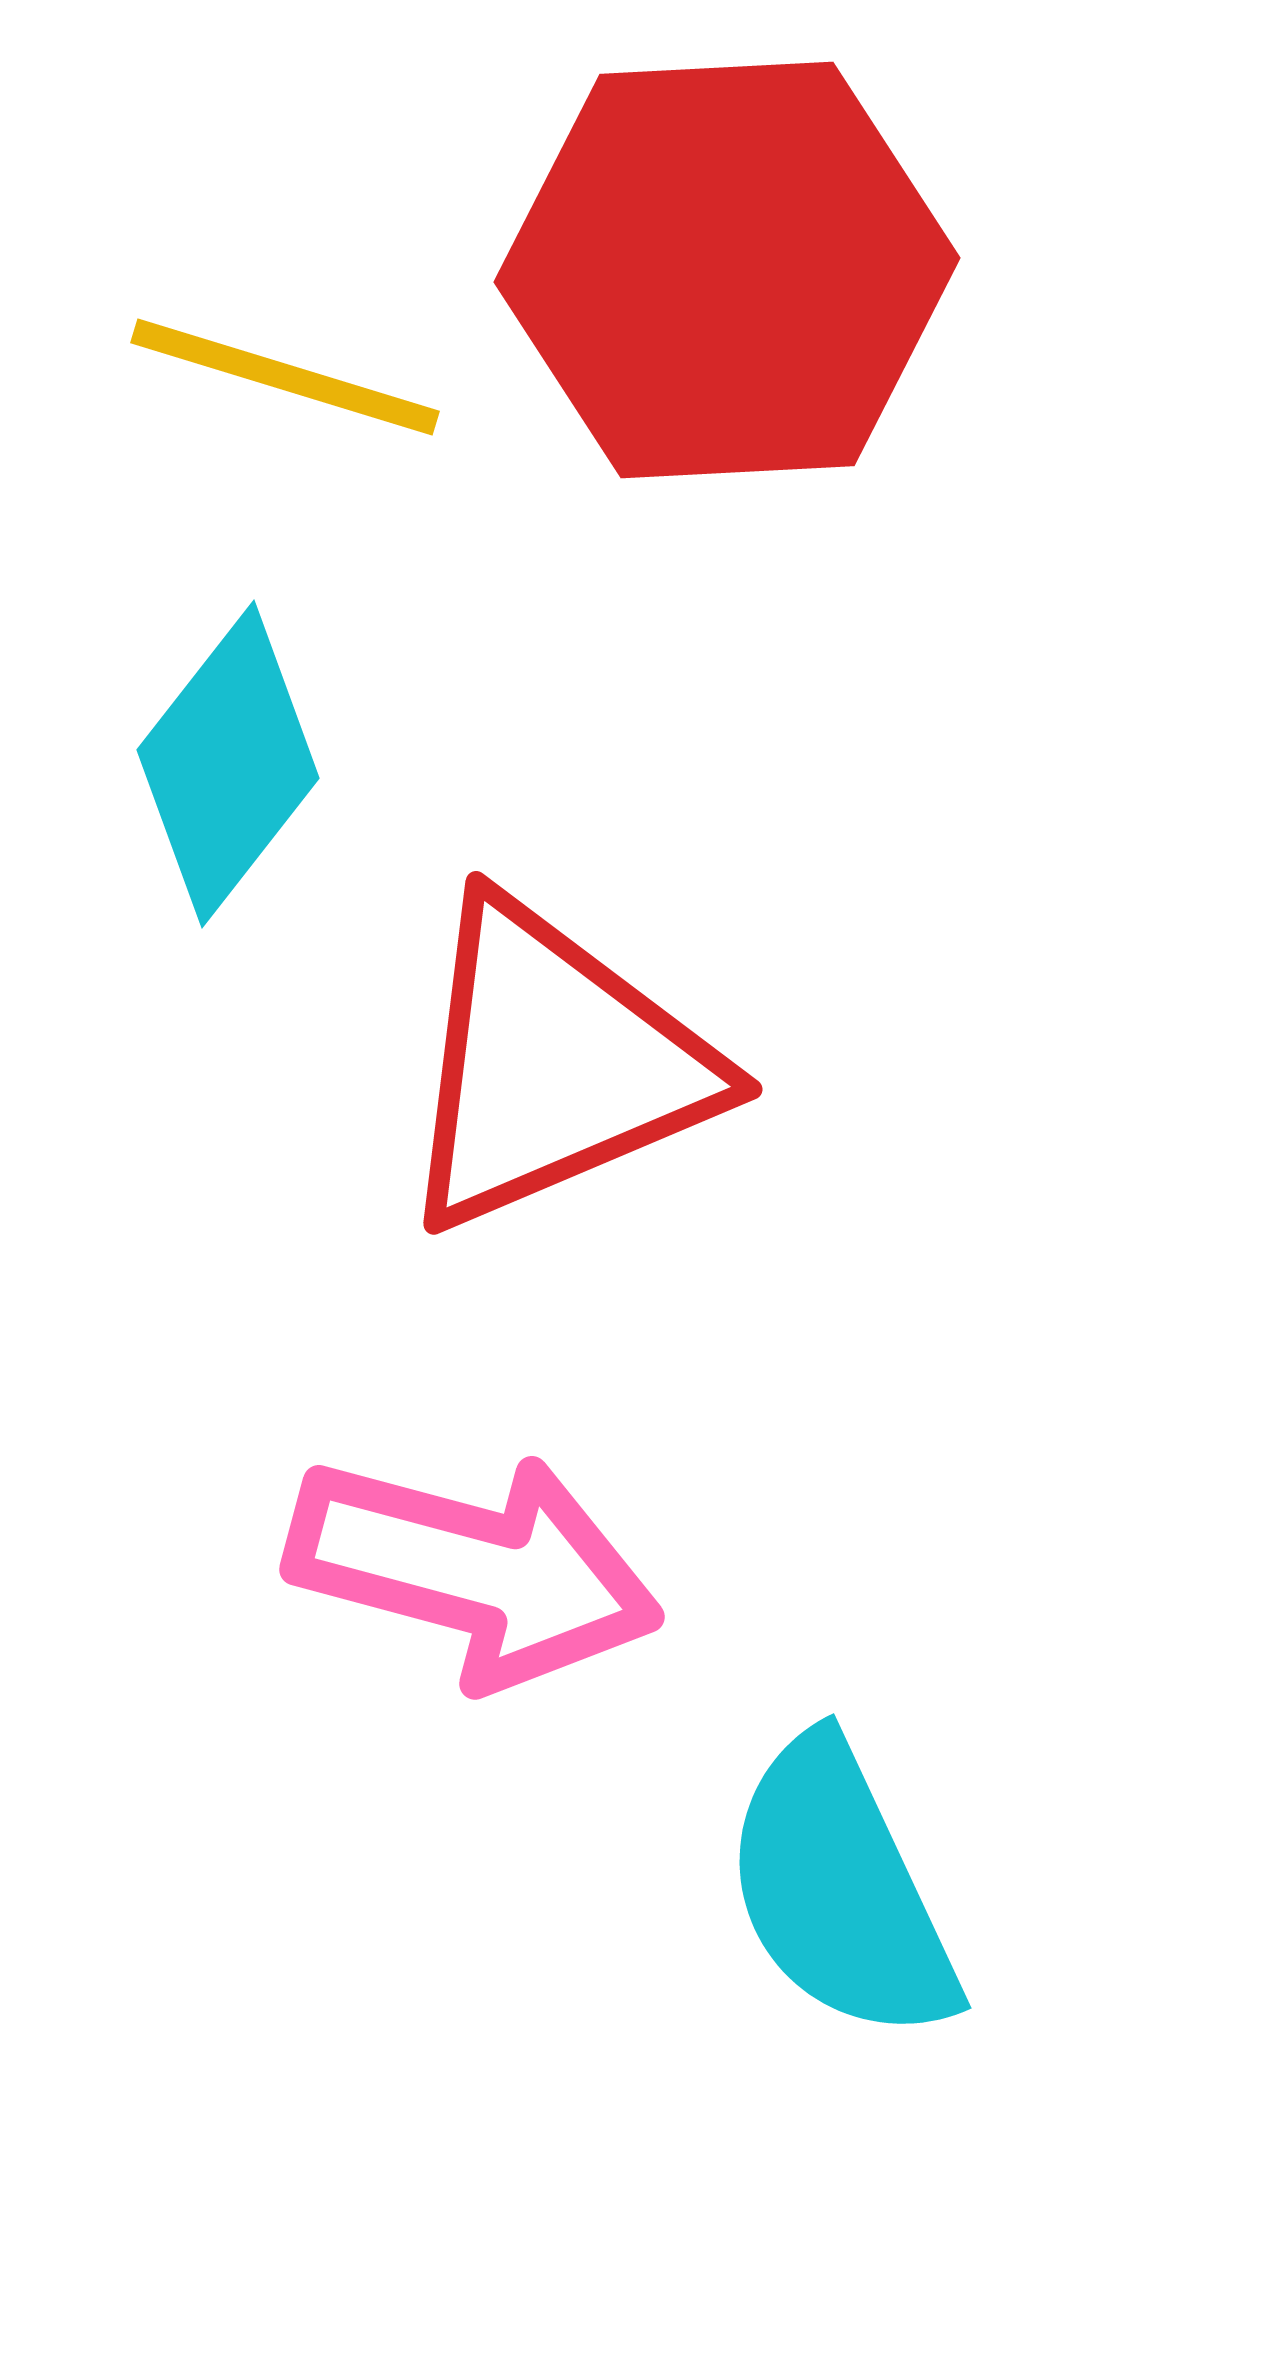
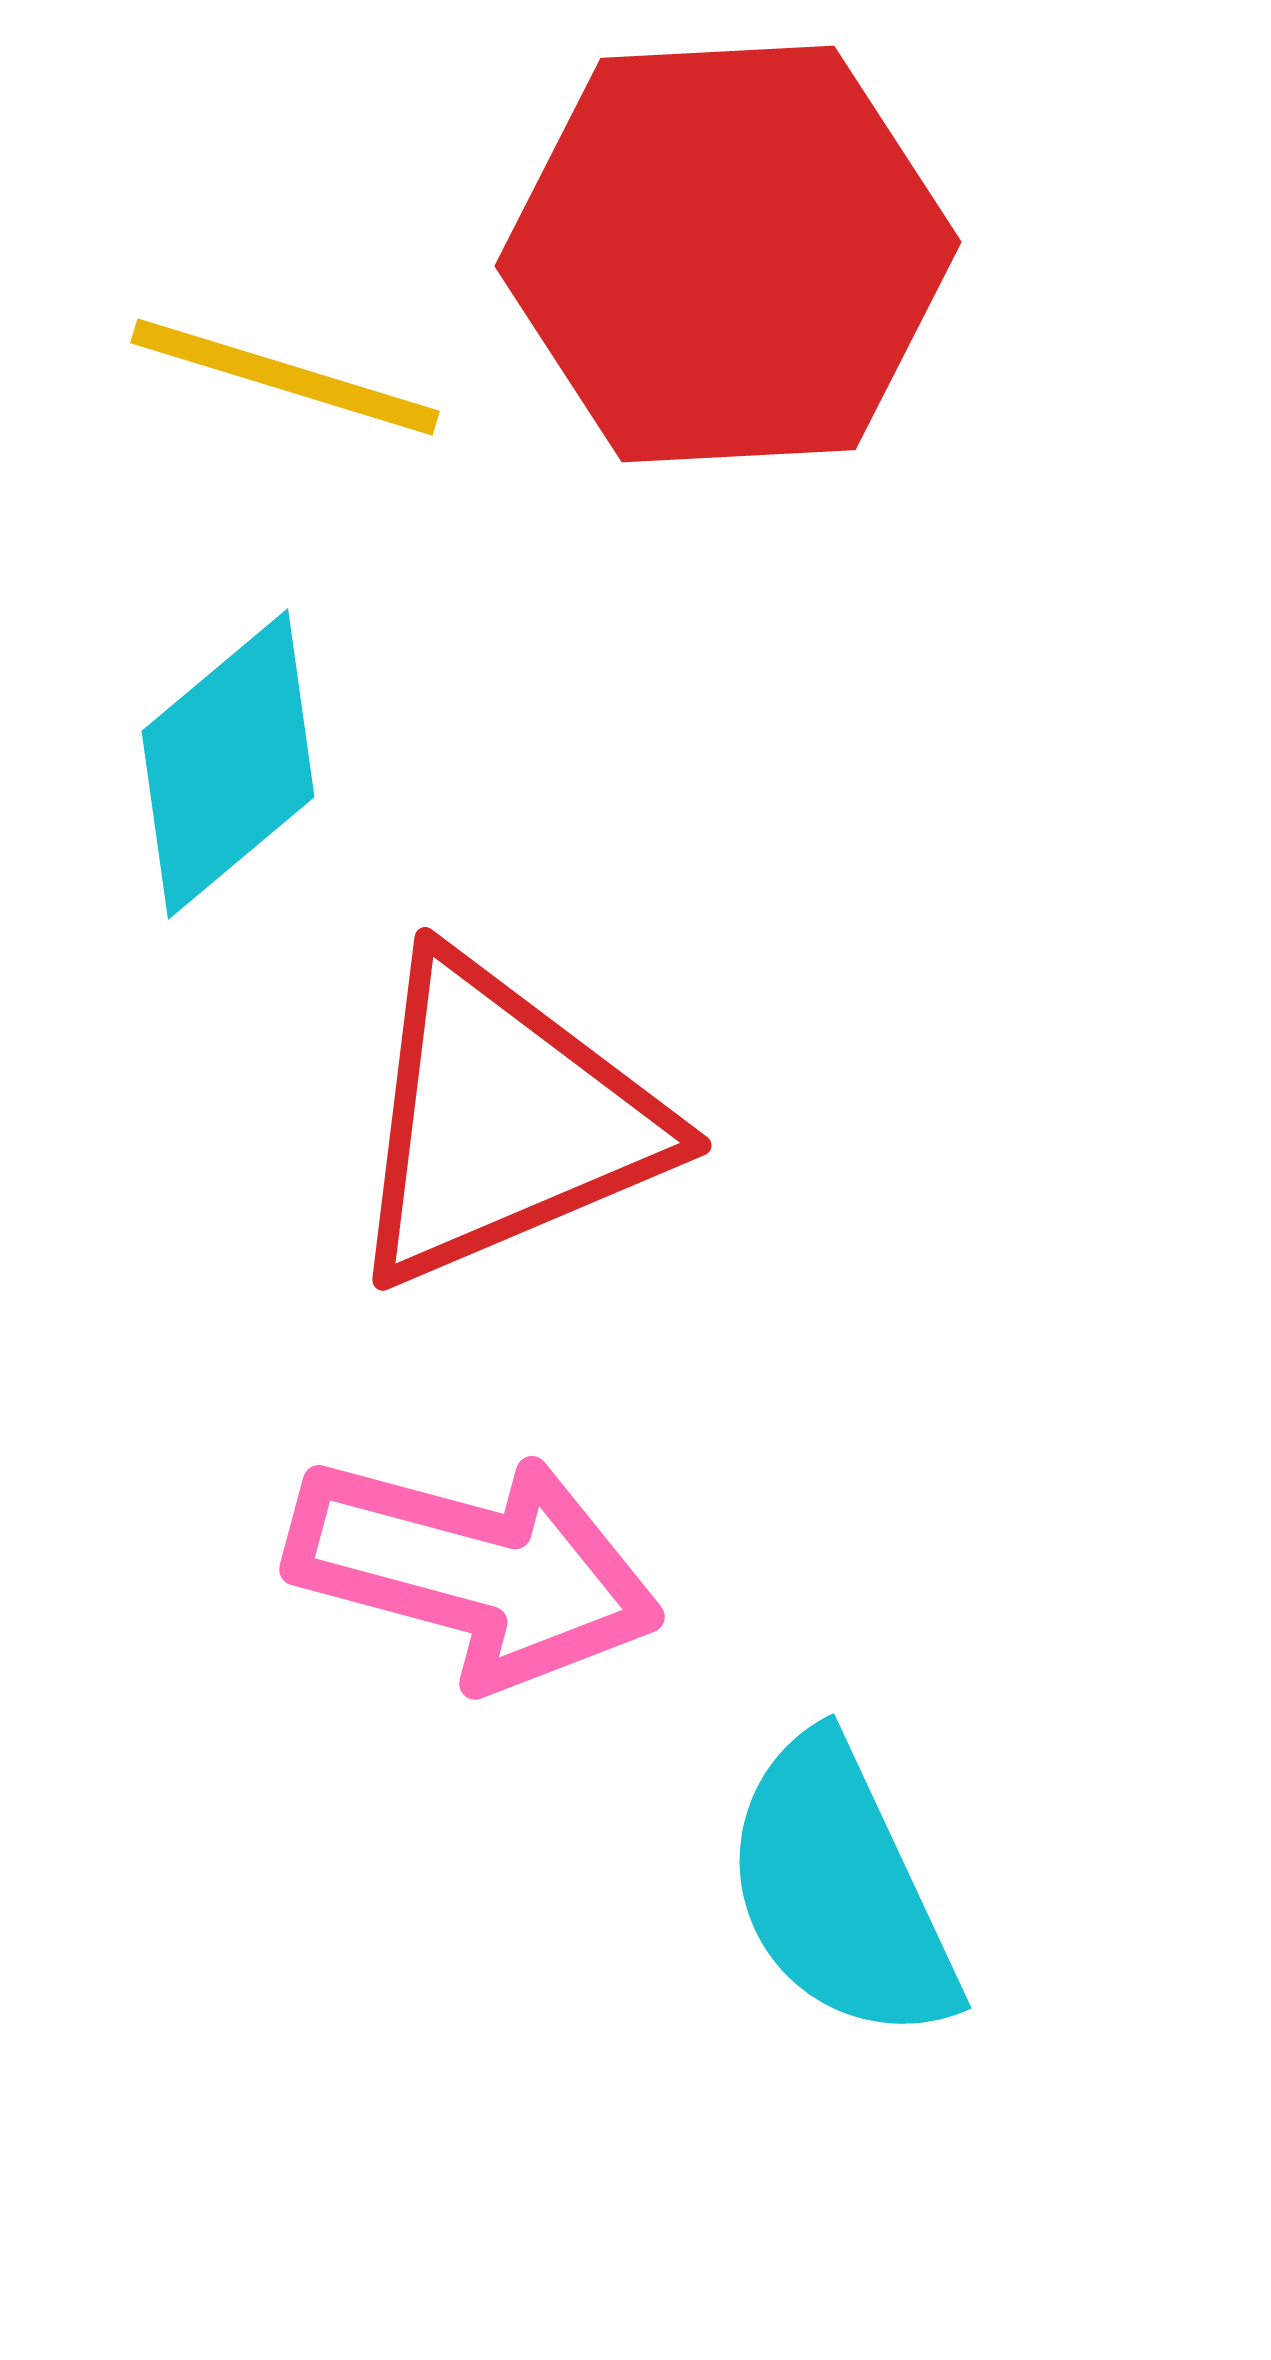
red hexagon: moved 1 px right, 16 px up
cyan diamond: rotated 12 degrees clockwise
red triangle: moved 51 px left, 56 px down
